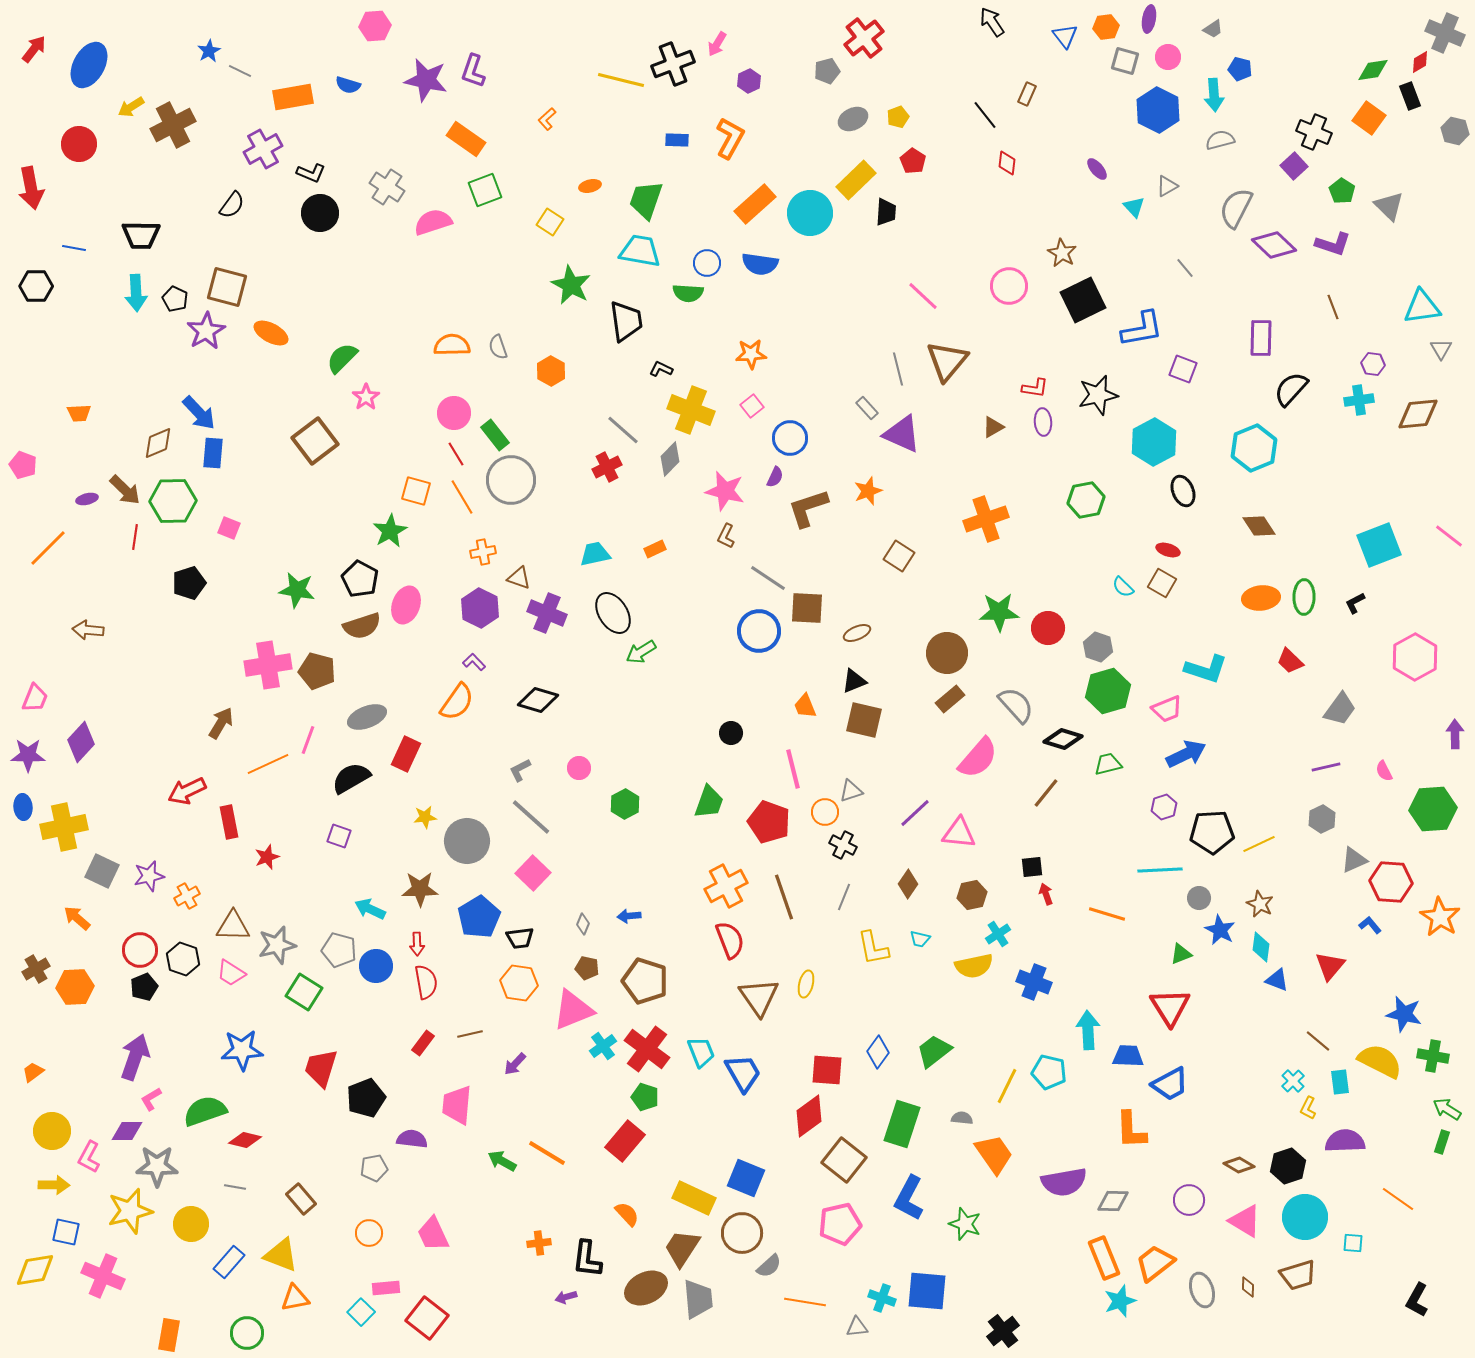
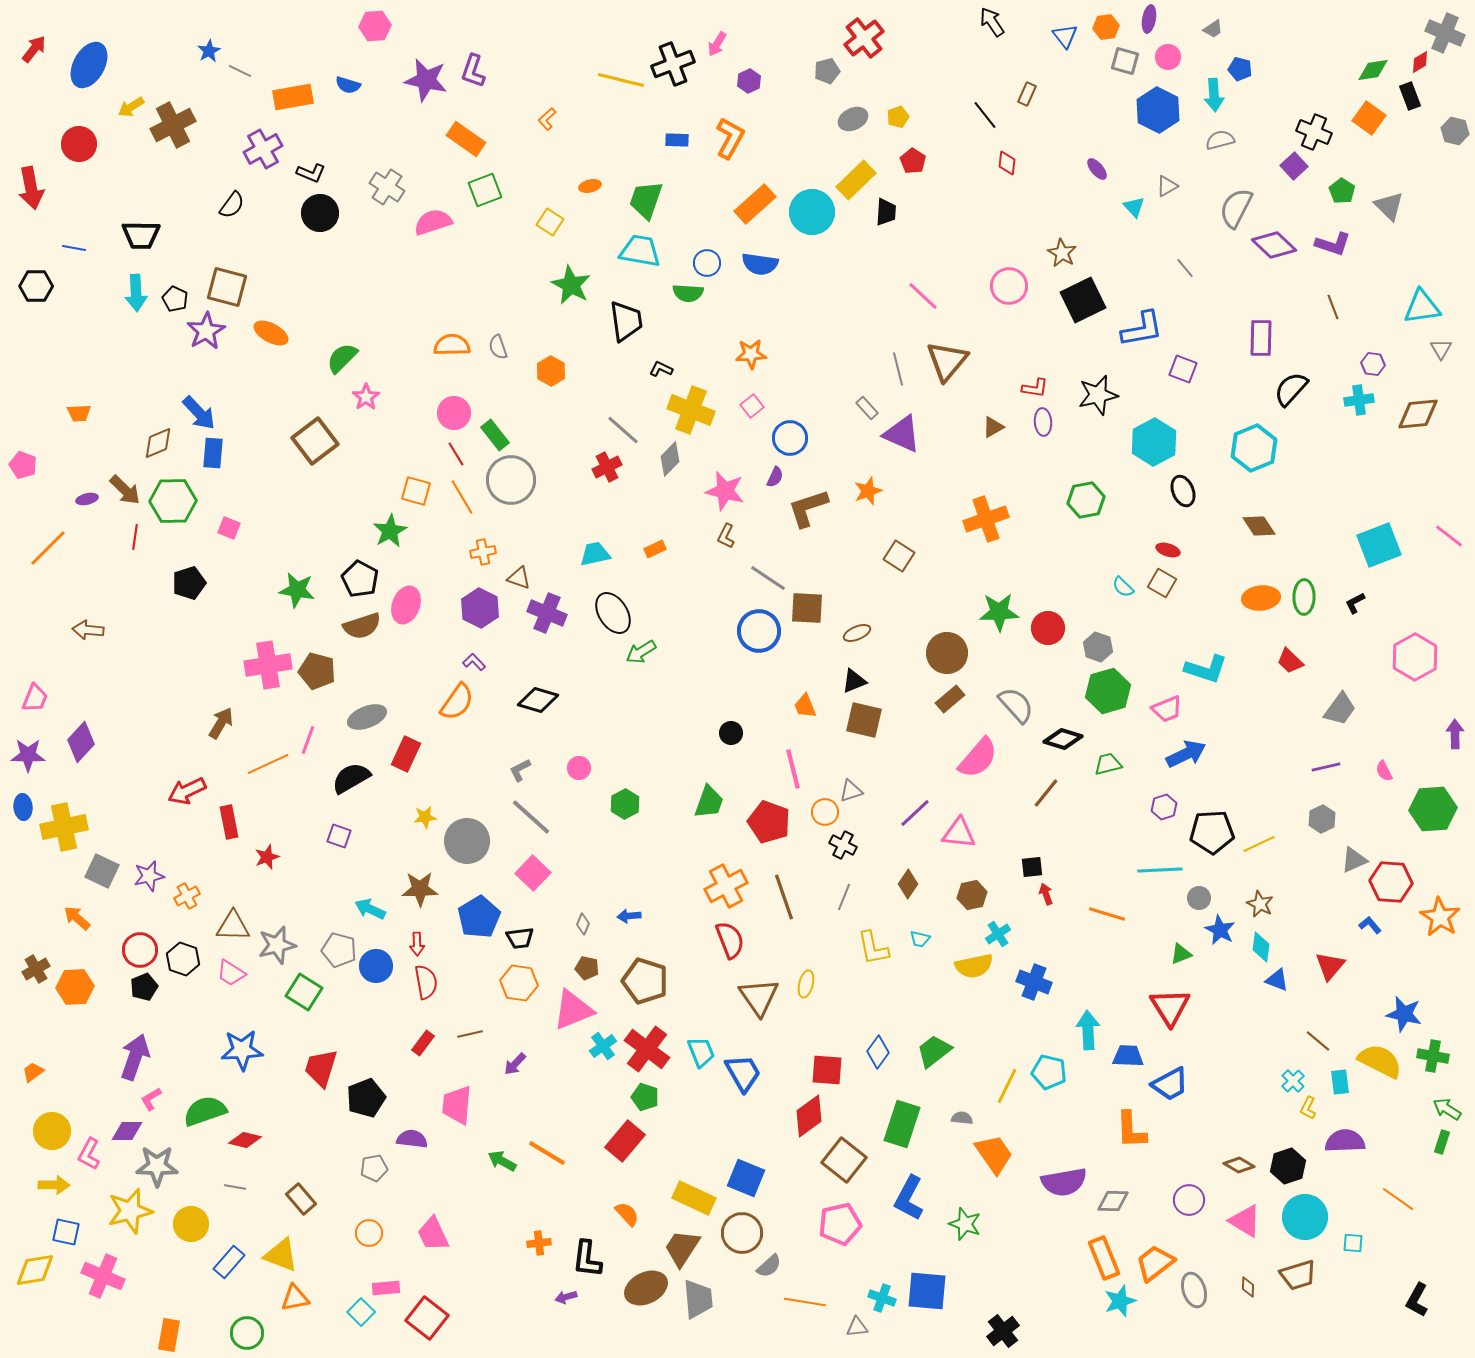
cyan circle at (810, 213): moved 2 px right, 1 px up
pink L-shape at (89, 1157): moved 3 px up
gray ellipse at (1202, 1290): moved 8 px left
